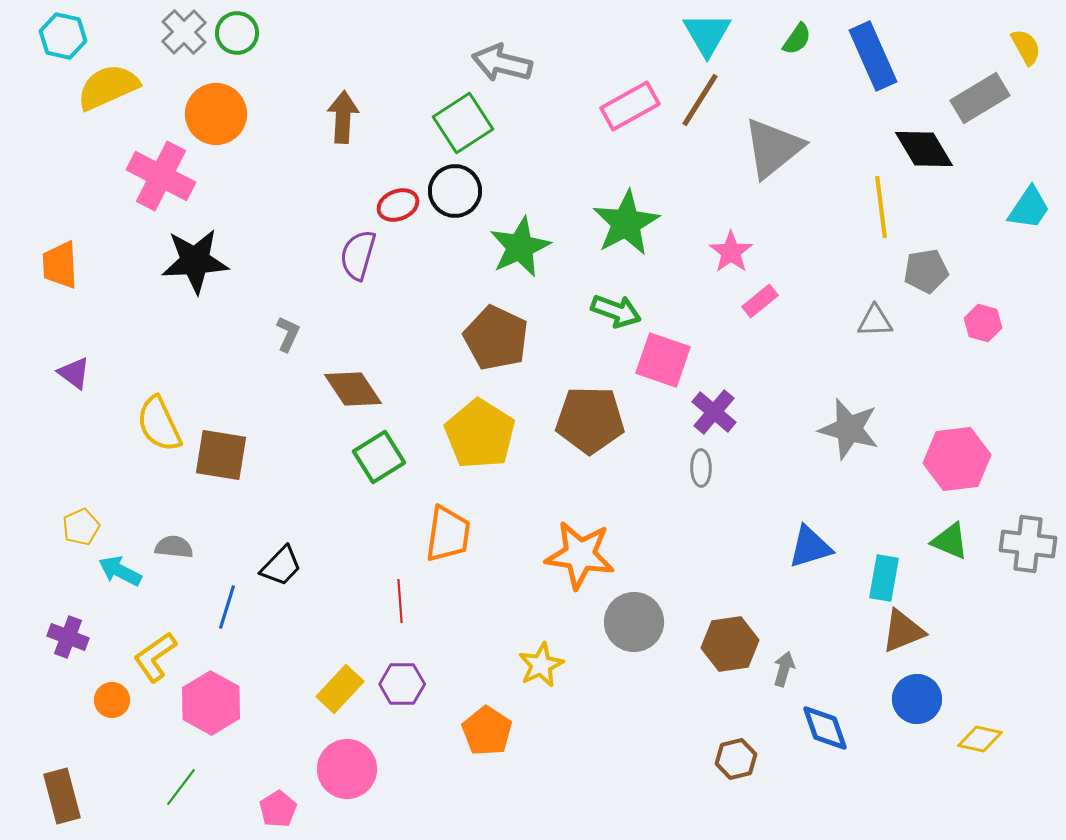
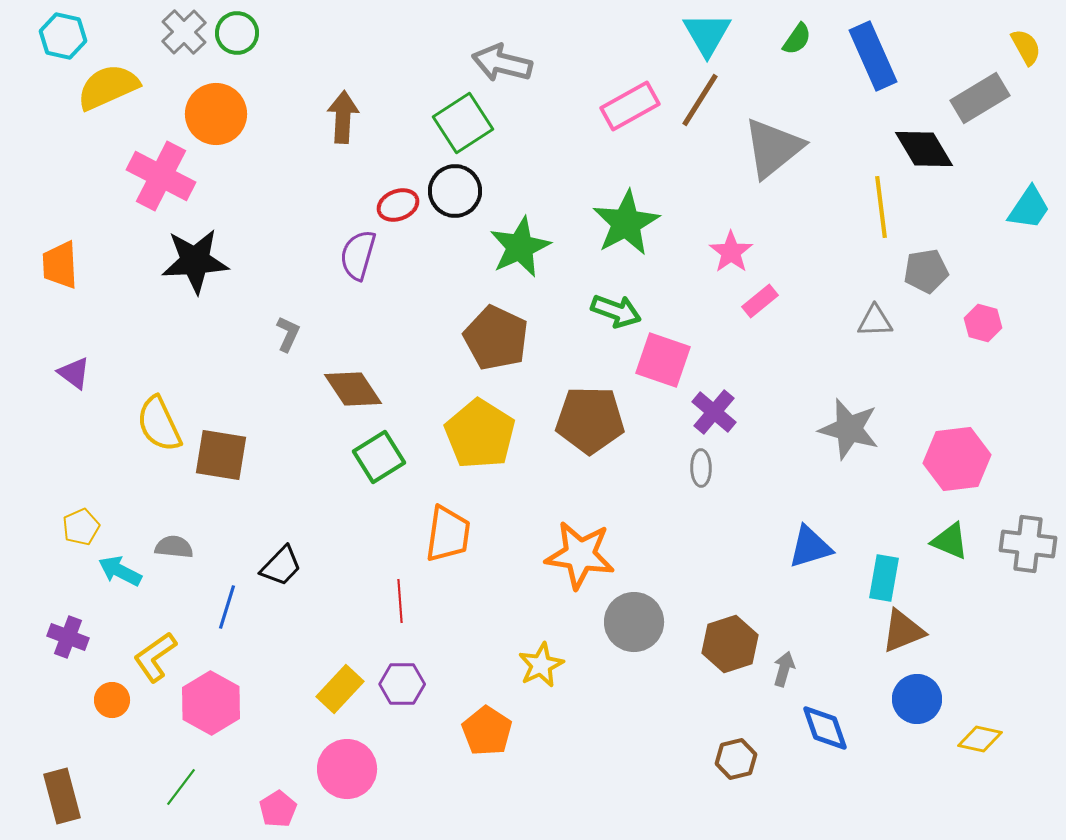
brown hexagon at (730, 644): rotated 10 degrees counterclockwise
